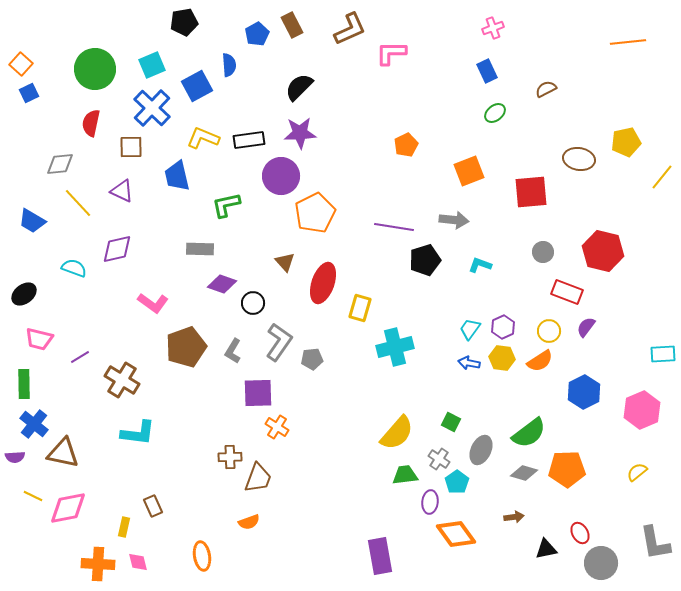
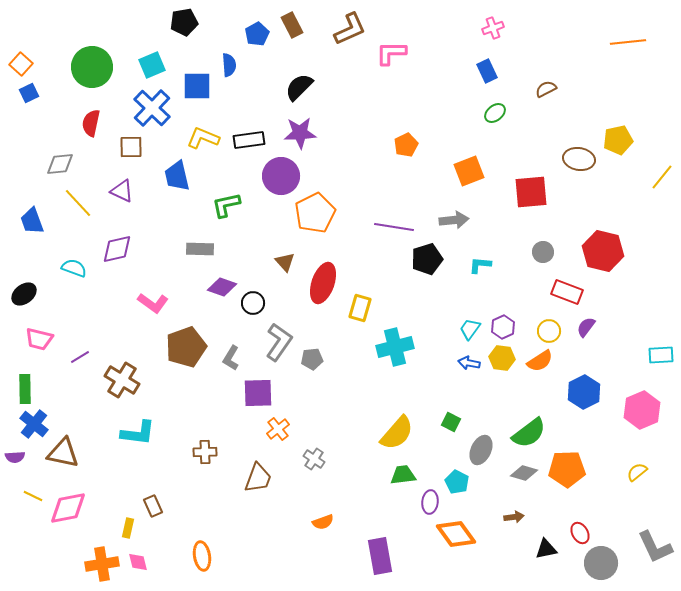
green circle at (95, 69): moved 3 px left, 2 px up
blue square at (197, 86): rotated 28 degrees clockwise
yellow pentagon at (626, 142): moved 8 px left, 2 px up
gray arrow at (454, 220): rotated 12 degrees counterclockwise
blue trapezoid at (32, 221): rotated 40 degrees clockwise
black pentagon at (425, 260): moved 2 px right, 1 px up
cyan L-shape at (480, 265): rotated 15 degrees counterclockwise
purple diamond at (222, 284): moved 3 px down
gray L-shape at (233, 351): moved 2 px left, 7 px down
cyan rectangle at (663, 354): moved 2 px left, 1 px down
green rectangle at (24, 384): moved 1 px right, 5 px down
orange cross at (277, 427): moved 1 px right, 2 px down; rotated 20 degrees clockwise
brown cross at (230, 457): moved 25 px left, 5 px up
gray cross at (439, 459): moved 125 px left
green trapezoid at (405, 475): moved 2 px left
cyan pentagon at (457, 482): rotated 10 degrees counterclockwise
orange semicircle at (249, 522): moved 74 px right
yellow rectangle at (124, 527): moved 4 px right, 1 px down
gray L-shape at (655, 543): moved 4 px down; rotated 15 degrees counterclockwise
orange cross at (98, 564): moved 4 px right; rotated 12 degrees counterclockwise
